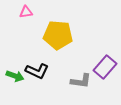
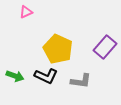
pink triangle: rotated 16 degrees counterclockwise
yellow pentagon: moved 14 px down; rotated 20 degrees clockwise
purple rectangle: moved 20 px up
black L-shape: moved 9 px right, 5 px down
